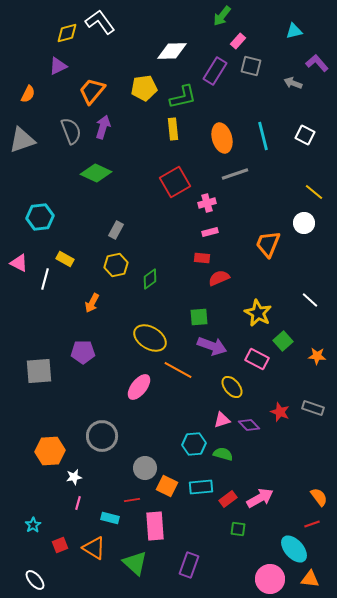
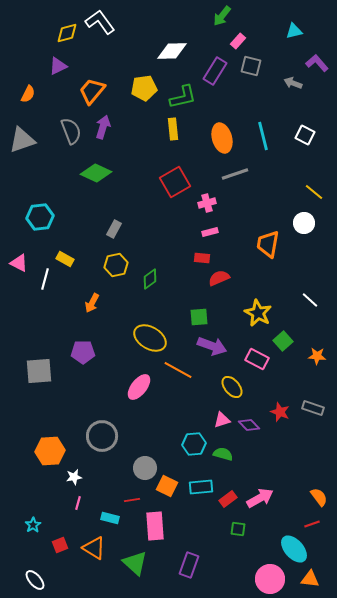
gray rectangle at (116, 230): moved 2 px left, 1 px up
orange trapezoid at (268, 244): rotated 12 degrees counterclockwise
